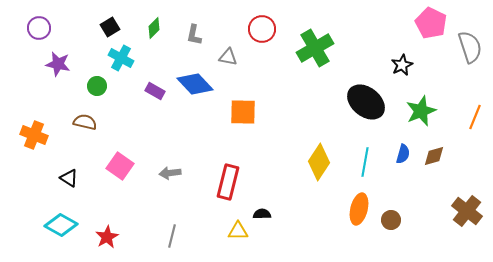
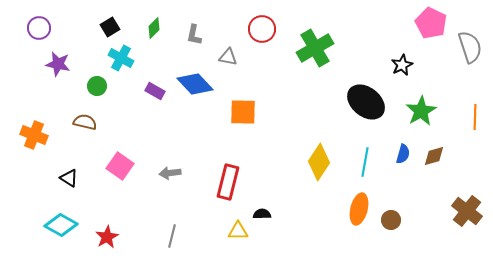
green star: rotated 8 degrees counterclockwise
orange line: rotated 20 degrees counterclockwise
